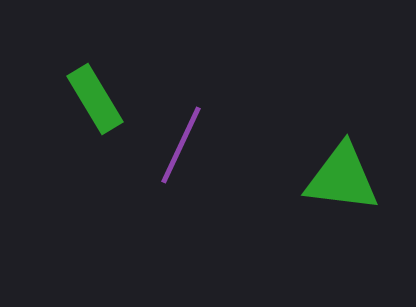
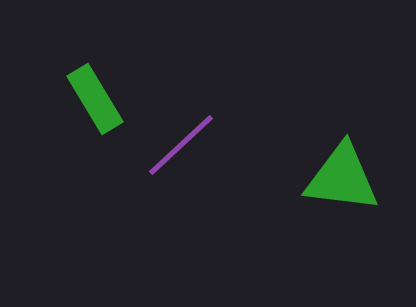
purple line: rotated 22 degrees clockwise
